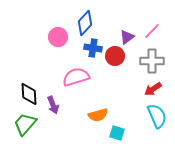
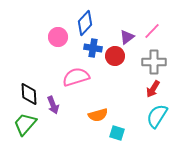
gray cross: moved 2 px right, 1 px down
red arrow: rotated 24 degrees counterclockwise
cyan semicircle: rotated 125 degrees counterclockwise
